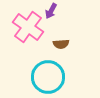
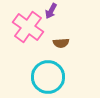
brown semicircle: moved 1 px up
